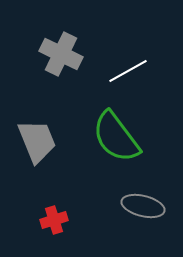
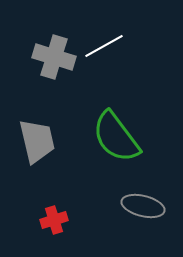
gray cross: moved 7 px left, 3 px down; rotated 9 degrees counterclockwise
white line: moved 24 px left, 25 px up
gray trapezoid: rotated 9 degrees clockwise
